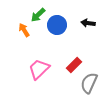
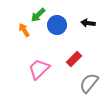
red rectangle: moved 6 px up
gray semicircle: rotated 15 degrees clockwise
